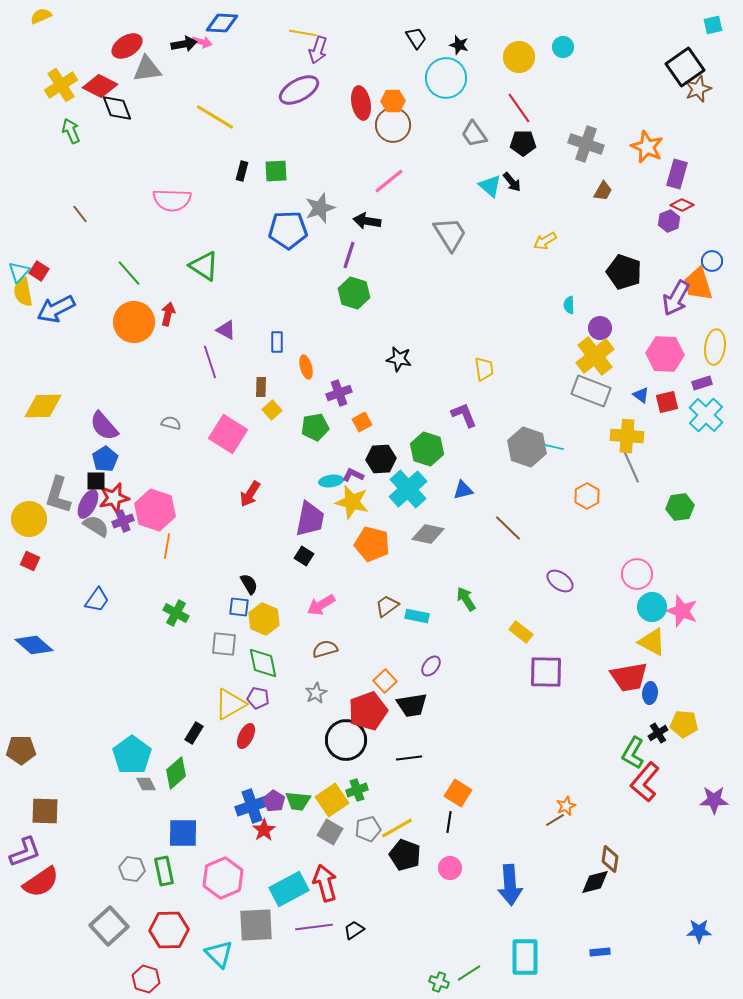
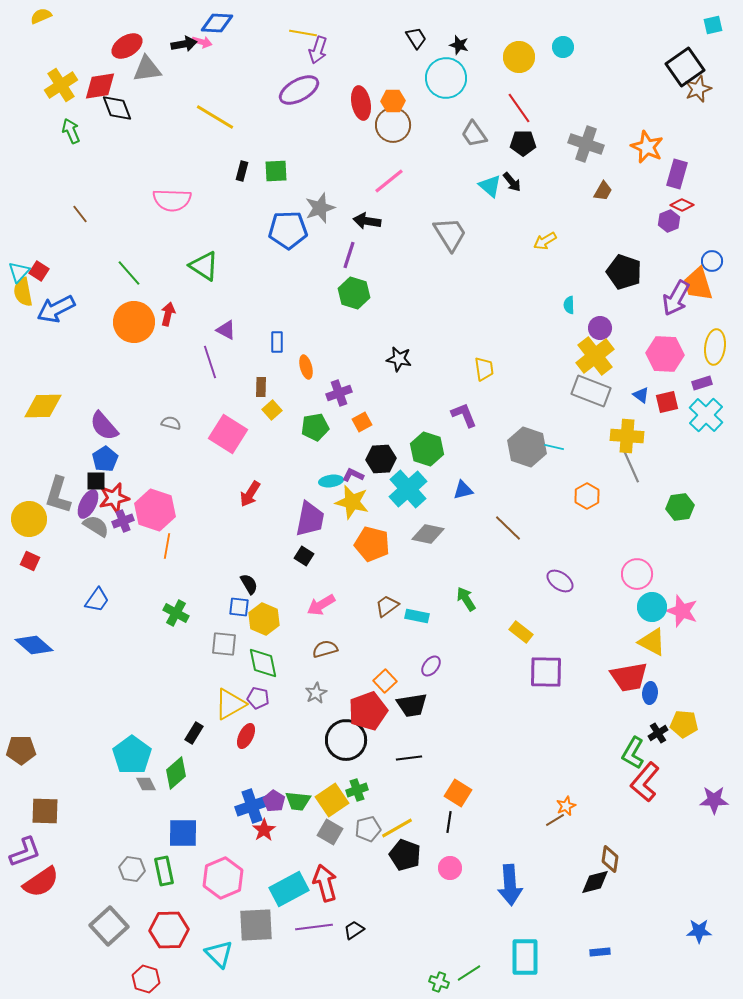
blue diamond at (222, 23): moved 5 px left
red diamond at (100, 86): rotated 36 degrees counterclockwise
